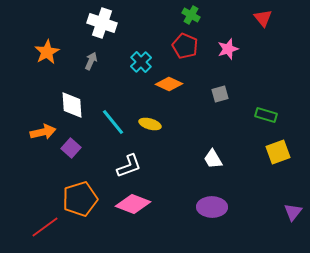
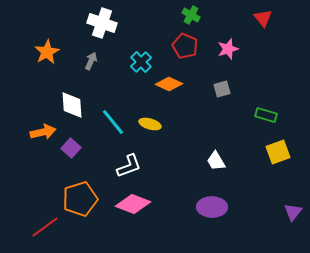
gray square: moved 2 px right, 5 px up
white trapezoid: moved 3 px right, 2 px down
